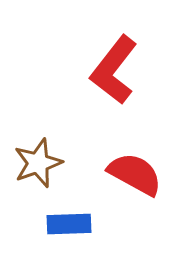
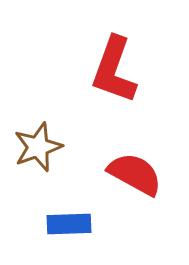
red L-shape: rotated 18 degrees counterclockwise
brown star: moved 16 px up
